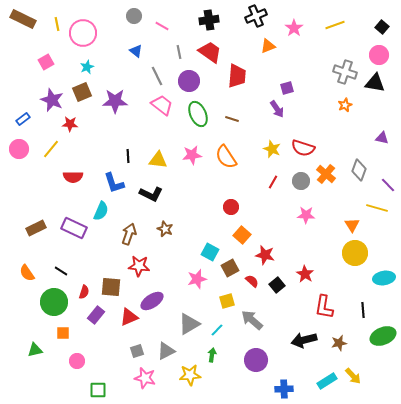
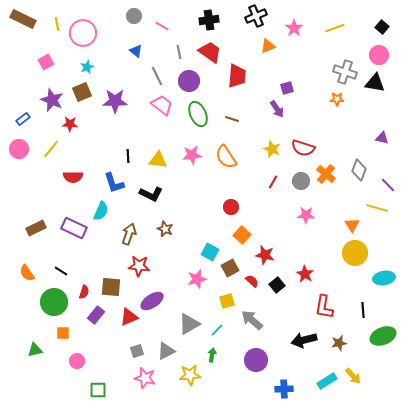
yellow line at (335, 25): moved 3 px down
orange star at (345, 105): moved 8 px left, 6 px up; rotated 24 degrees clockwise
